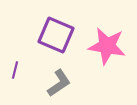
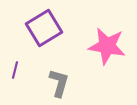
purple square: moved 12 px left, 7 px up; rotated 36 degrees clockwise
gray L-shape: rotated 40 degrees counterclockwise
